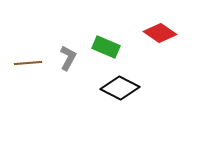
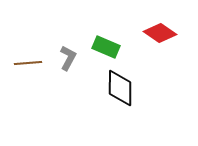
black diamond: rotated 63 degrees clockwise
